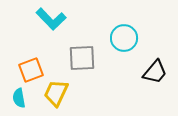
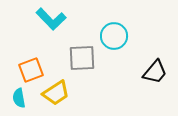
cyan circle: moved 10 px left, 2 px up
yellow trapezoid: rotated 148 degrees counterclockwise
